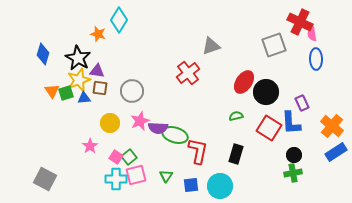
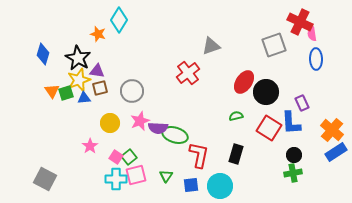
brown square at (100, 88): rotated 21 degrees counterclockwise
orange cross at (332, 126): moved 4 px down
red L-shape at (198, 151): moved 1 px right, 4 px down
